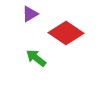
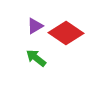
purple triangle: moved 5 px right, 12 px down
